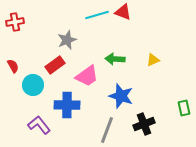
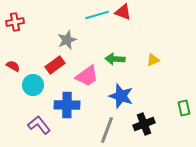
red semicircle: rotated 32 degrees counterclockwise
